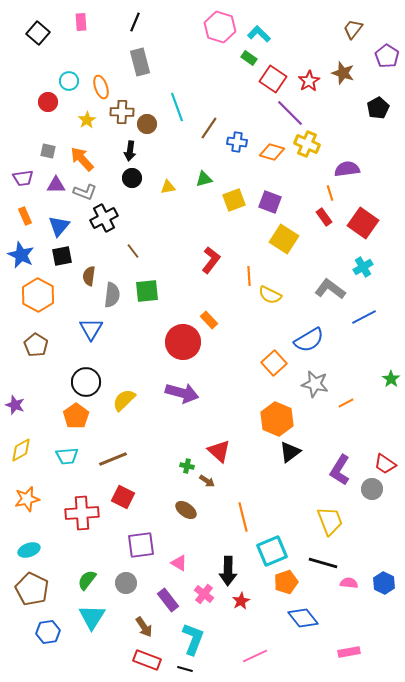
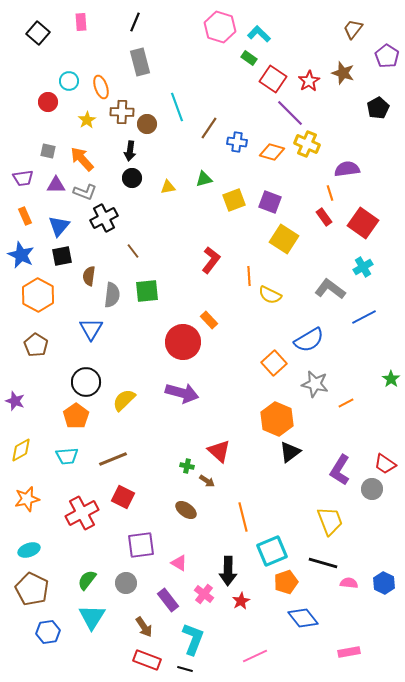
purple star at (15, 405): moved 4 px up
red cross at (82, 513): rotated 24 degrees counterclockwise
